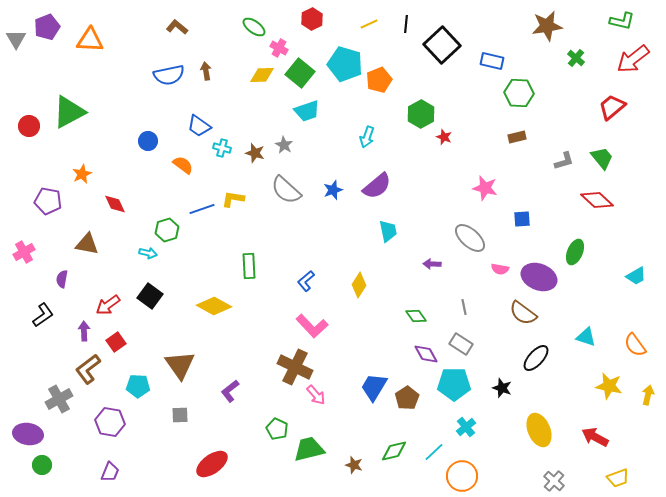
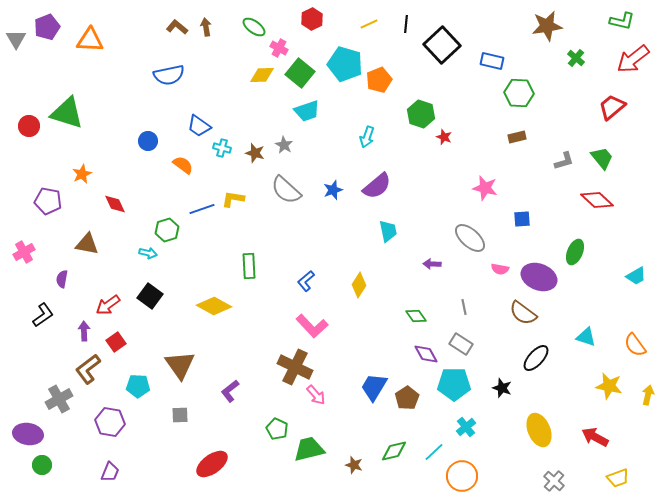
brown arrow at (206, 71): moved 44 px up
green triangle at (69, 112): moved 2 px left, 1 px down; rotated 45 degrees clockwise
green hexagon at (421, 114): rotated 12 degrees counterclockwise
